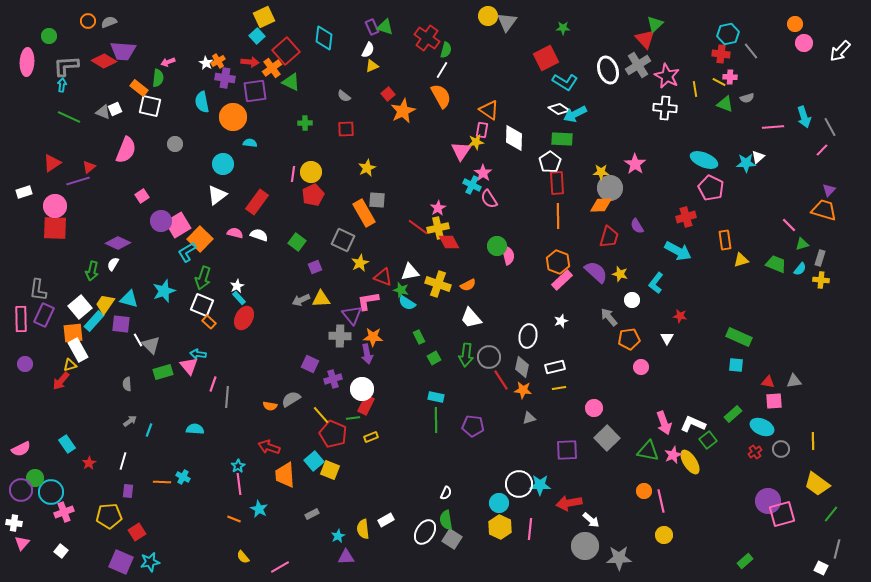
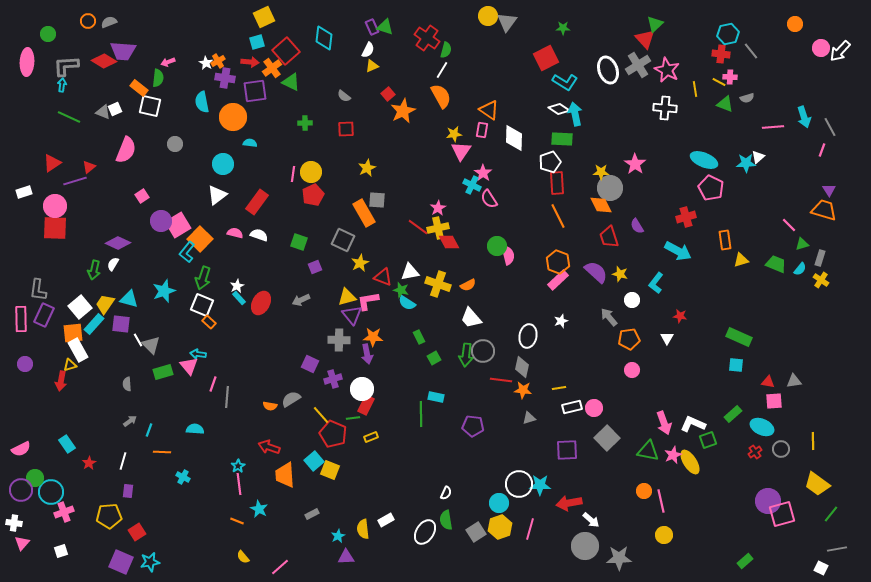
green circle at (49, 36): moved 1 px left, 2 px up
cyan square at (257, 36): moved 6 px down; rotated 28 degrees clockwise
pink circle at (804, 43): moved 17 px right, 5 px down
pink star at (667, 76): moved 6 px up
cyan arrow at (575, 114): rotated 105 degrees clockwise
yellow star at (476, 142): moved 22 px left, 8 px up
pink line at (822, 150): rotated 24 degrees counterclockwise
white pentagon at (550, 162): rotated 15 degrees clockwise
purple line at (78, 181): moved 3 px left
purple triangle at (829, 190): rotated 16 degrees counterclockwise
orange diamond at (601, 205): rotated 65 degrees clockwise
orange line at (558, 216): rotated 25 degrees counterclockwise
red trapezoid at (609, 237): rotated 145 degrees clockwise
green square at (297, 242): moved 2 px right; rotated 18 degrees counterclockwise
cyan L-shape at (187, 252): rotated 20 degrees counterclockwise
green arrow at (92, 271): moved 2 px right, 1 px up
pink rectangle at (562, 280): moved 4 px left
yellow cross at (821, 280): rotated 28 degrees clockwise
yellow triangle at (321, 299): moved 26 px right, 2 px up; rotated 12 degrees counterclockwise
red ellipse at (244, 318): moved 17 px right, 15 px up
cyan rectangle at (94, 321): moved 3 px down
gray cross at (340, 336): moved 1 px left, 4 px down
gray circle at (489, 357): moved 6 px left, 6 px up
white rectangle at (555, 367): moved 17 px right, 40 px down
pink circle at (641, 367): moved 9 px left, 3 px down
red line at (501, 380): rotated 50 degrees counterclockwise
red arrow at (61, 381): rotated 30 degrees counterclockwise
green line at (436, 420): moved 15 px left, 6 px up
green square at (708, 440): rotated 18 degrees clockwise
orange line at (162, 482): moved 30 px up
orange line at (234, 519): moved 3 px right, 2 px down
yellow hexagon at (500, 527): rotated 15 degrees clockwise
pink line at (530, 529): rotated 10 degrees clockwise
gray square at (452, 539): moved 24 px right, 7 px up; rotated 24 degrees clockwise
gray line at (837, 549): rotated 66 degrees clockwise
white square at (61, 551): rotated 32 degrees clockwise
pink line at (280, 567): rotated 12 degrees counterclockwise
